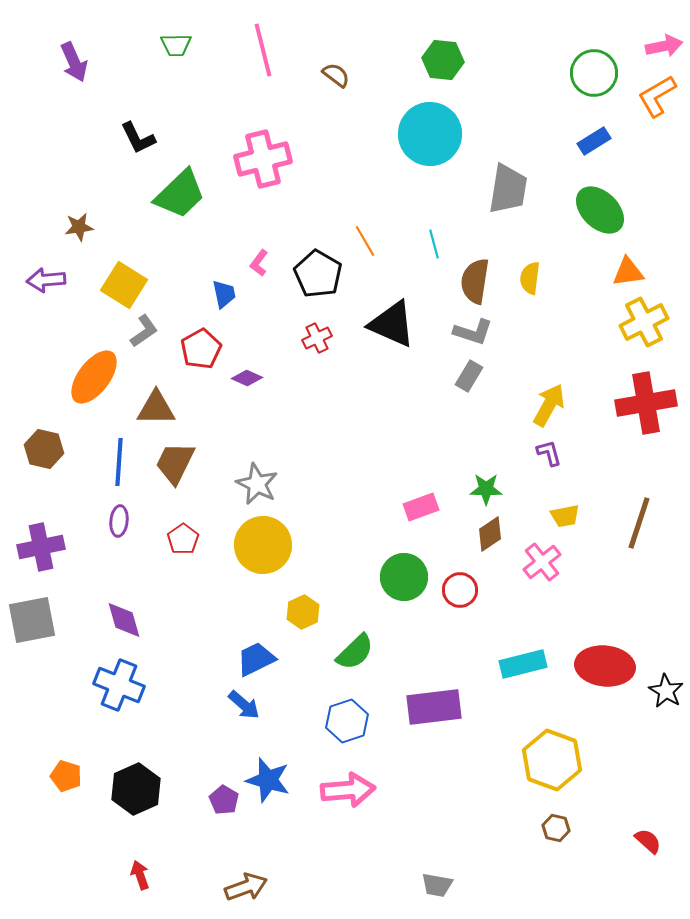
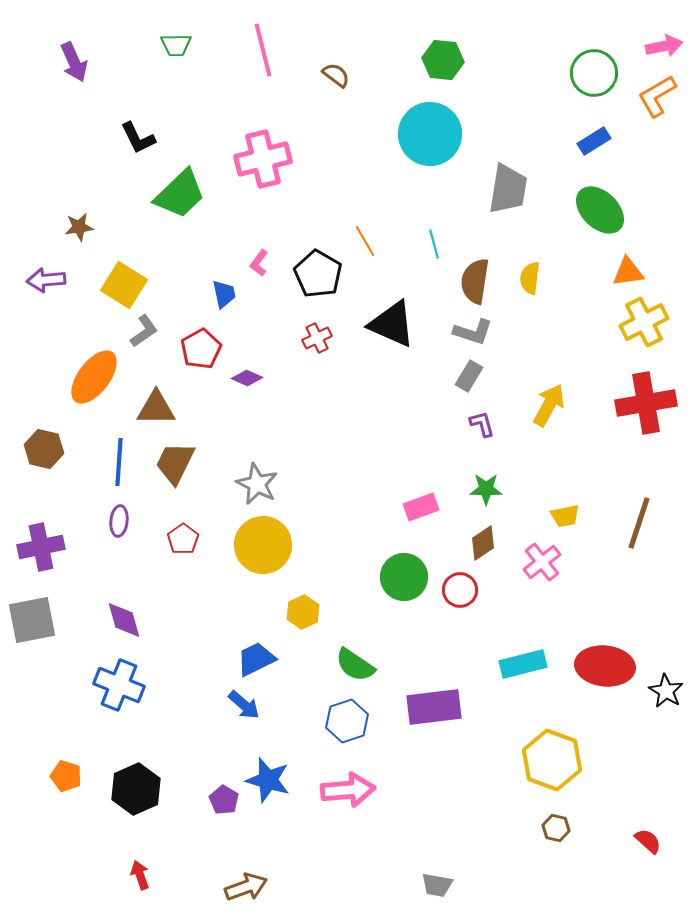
purple L-shape at (549, 453): moved 67 px left, 29 px up
brown diamond at (490, 534): moved 7 px left, 9 px down
green semicircle at (355, 652): moved 13 px down; rotated 78 degrees clockwise
